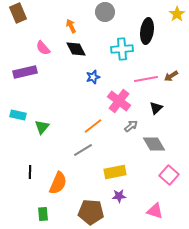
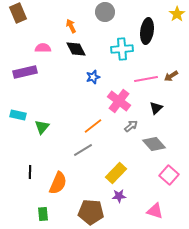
pink semicircle: rotated 133 degrees clockwise
gray diamond: rotated 10 degrees counterclockwise
yellow rectangle: moved 1 px right, 1 px down; rotated 35 degrees counterclockwise
